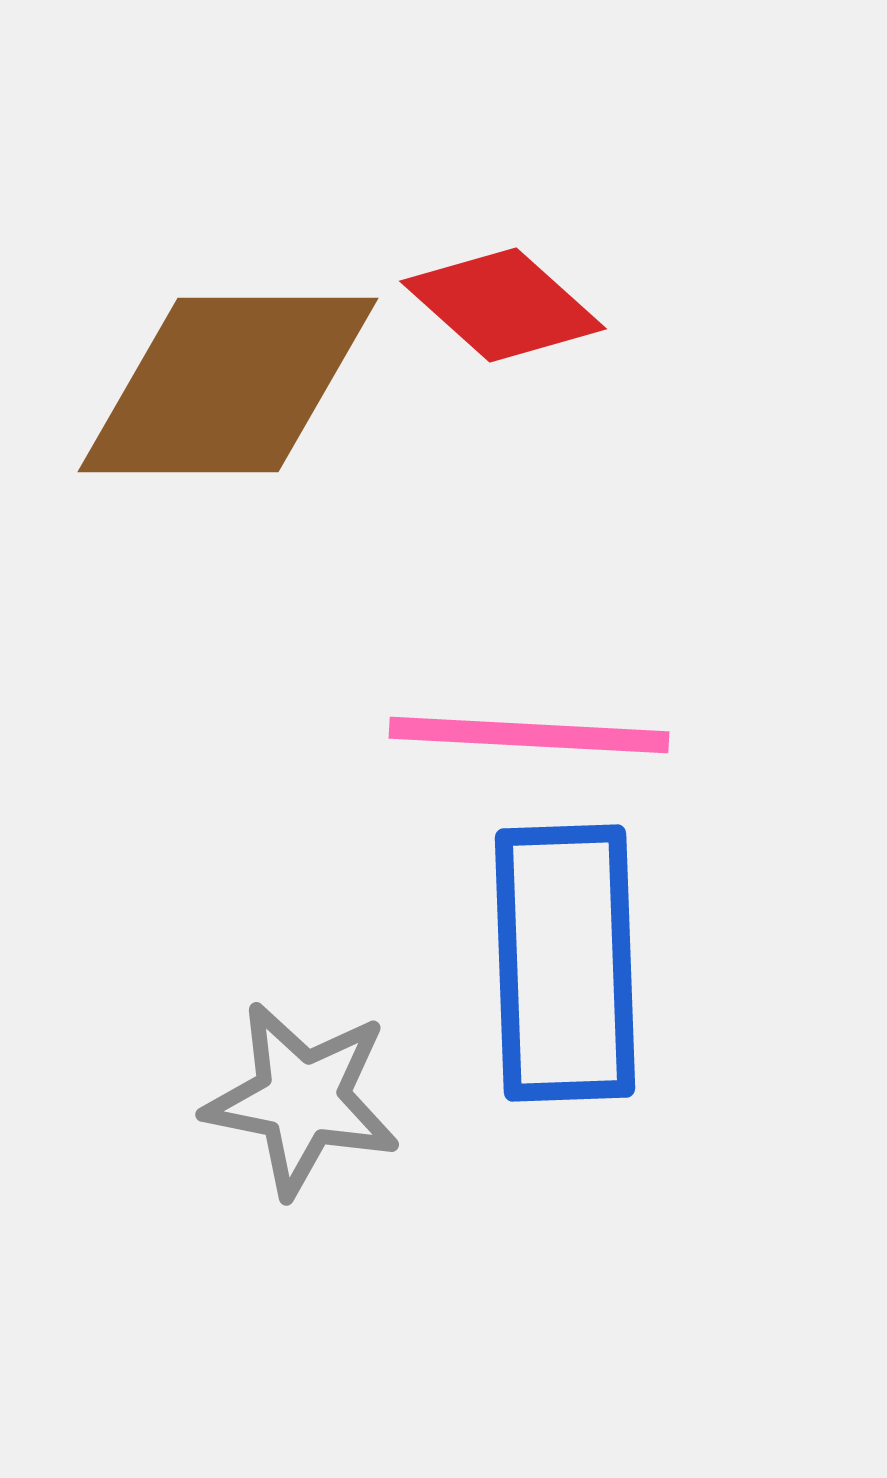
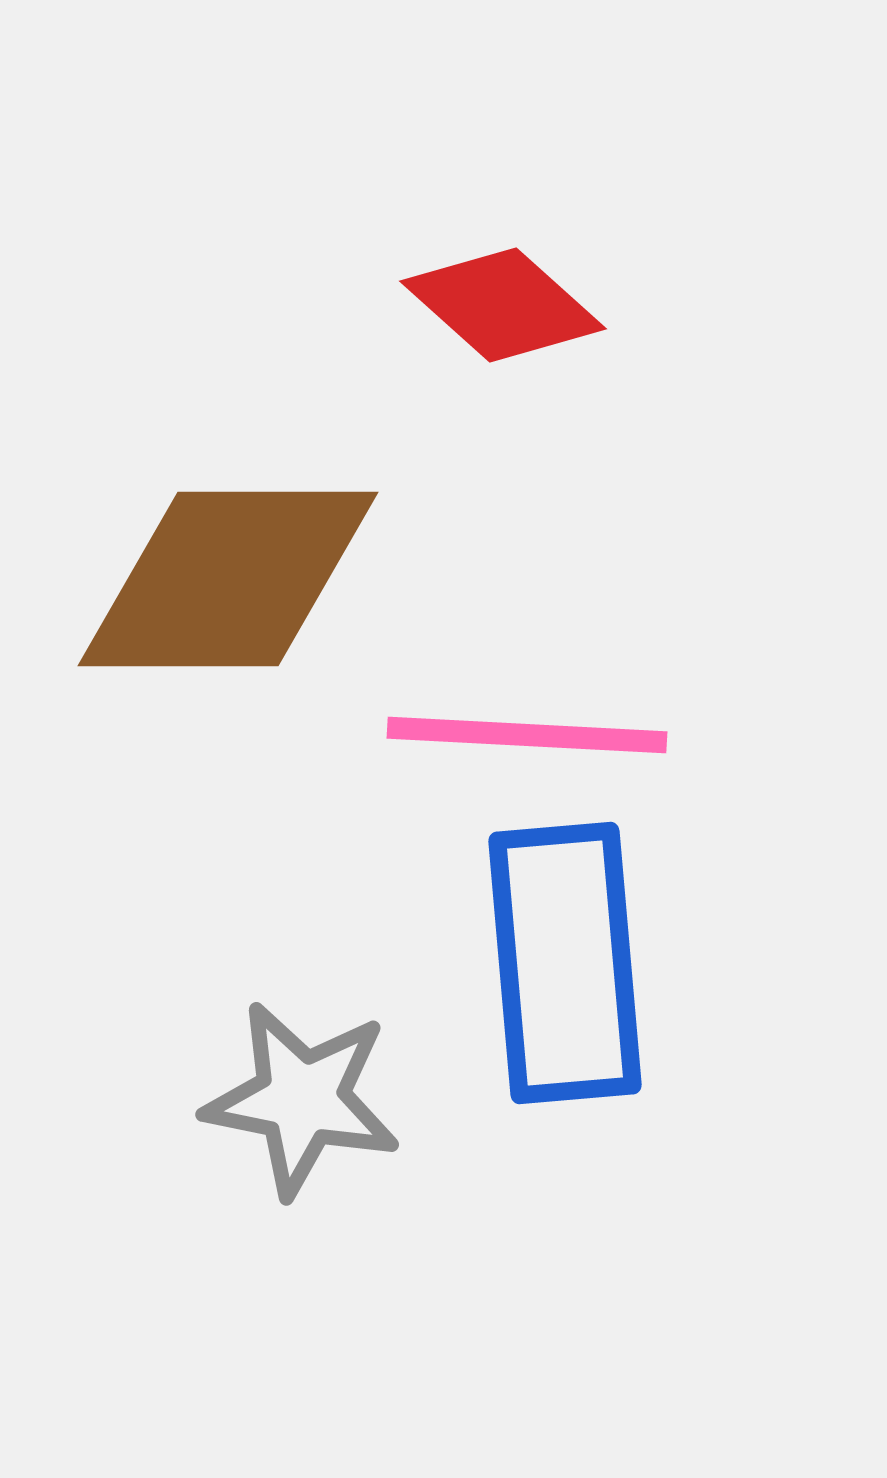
brown diamond: moved 194 px down
pink line: moved 2 px left
blue rectangle: rotated 3 degrees counterclockwise
